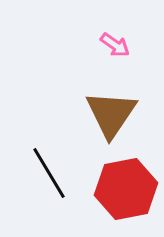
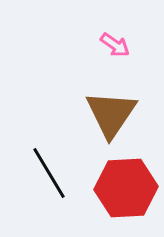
red hexagon: moved 1 px up; rotated 8 degrees clockwise
